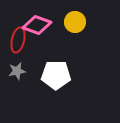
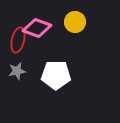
pink diamond: moved 3 px down
